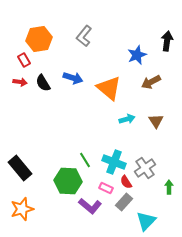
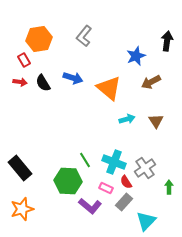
blue star: moved 1 px left, 1 px down
